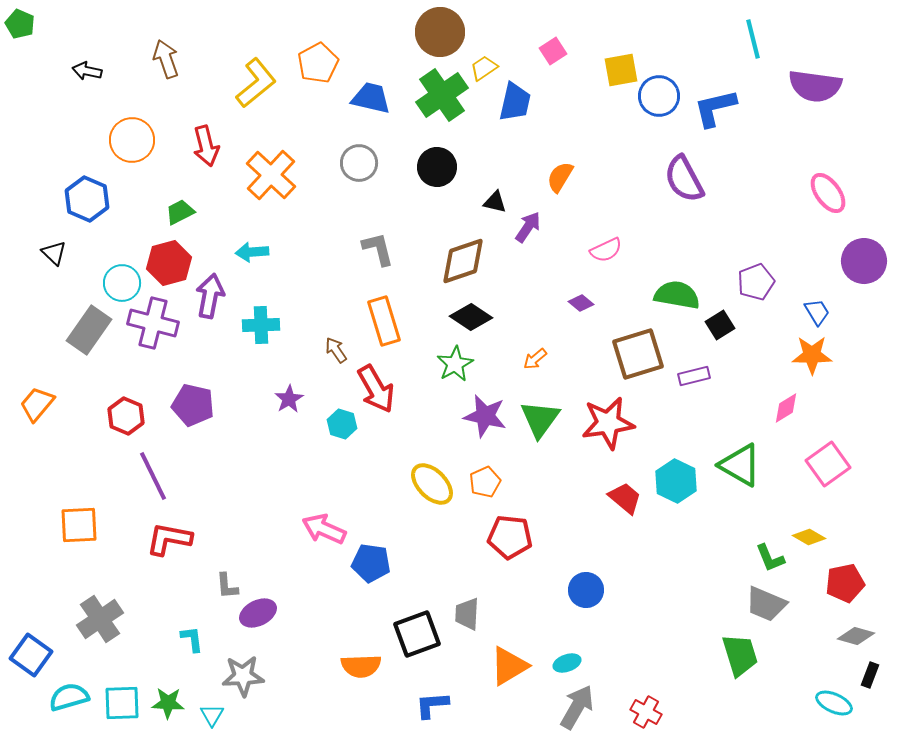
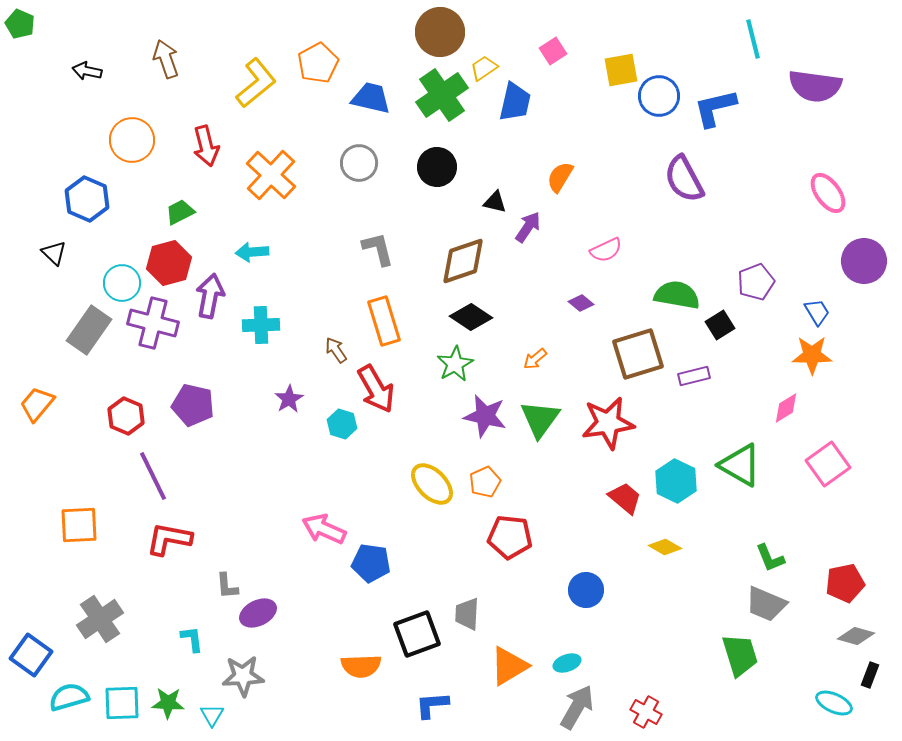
yellow diamond at (809, 537): moved 144 px left, 10 px down
